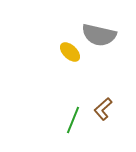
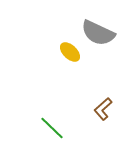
gray semicircle: moved 1 px left, 2 px up; rotated 12 degrees clockwise
green line: moved 21 px left, 8 px down; rotated 68 degrees counterclockwise
